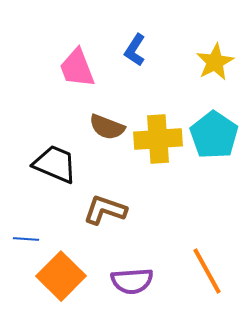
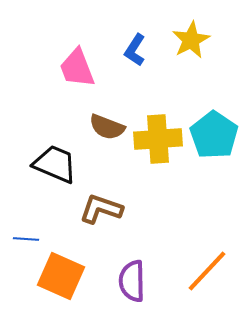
yellow star: moved 24 px left, 22 px up
brown L-shape: moved 4 px left, 1 px up
orange line: rotated 72 degrees clockwise
orange square: rotated 21 degrees counterclockwise
purple semicircle: rotated 93 degrees clockwise
